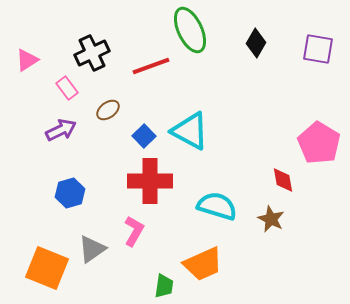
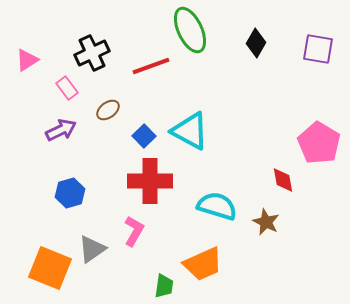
brown star: moved 5 px left, 3 px down
orange square: moved 3 px right
